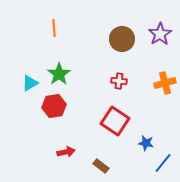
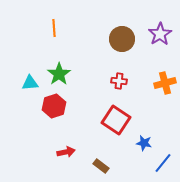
cyan triangle: rotated 24 degrees clockwise
red hexagon: rotated 10 degrees counterclockwise
red square: moved 1 px right, 1 px up
blue star: moved 2 px left
